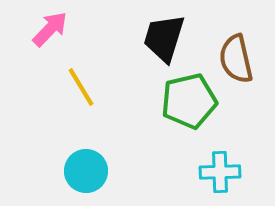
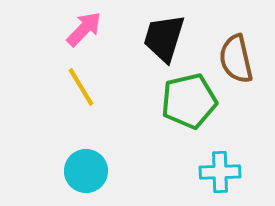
pink arrow: moved 34 px right
